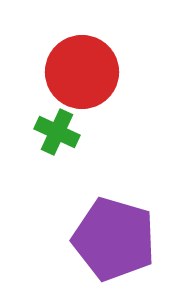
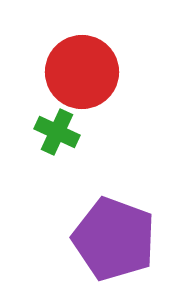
purple pentagon: rotated 4 degrees clockwise
